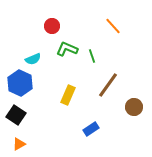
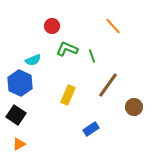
cyan semicircle: moved 1 px down
